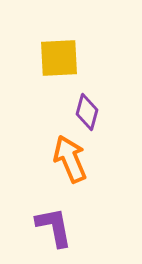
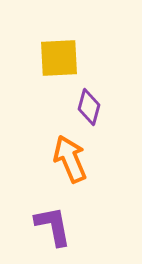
purple diamond: moved 2 px right, 5 px up
purple L-shape: moved 1 px left, 1 px up
